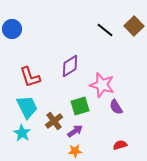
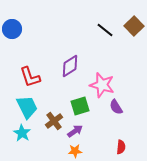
red semicircle: moved 1 px right, 2 px down; rotated 112 degrees clockwise
